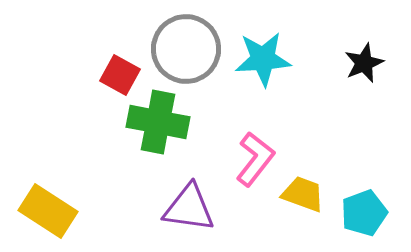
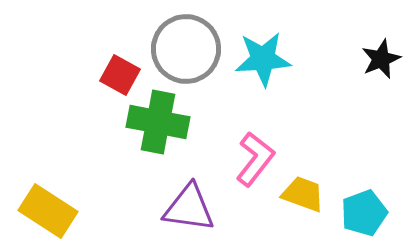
black star: moved 17 px right, 4 px up
